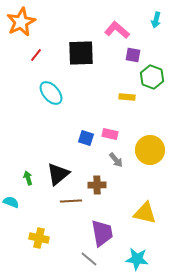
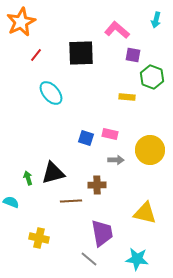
gray arrow: rotated 49 degrees counterclockwise
black triangle: moved 5 px left, 1 px up; rotated 25 degrees clockwise
